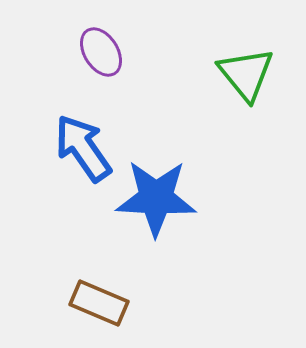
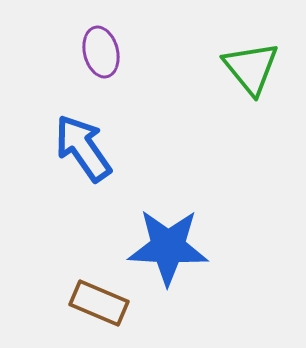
purple ellipse: rotated 18 degrees clockwise
green triangle: moved 5 px right, 6 px up
blue star: moved 12 px right, 49 px down
